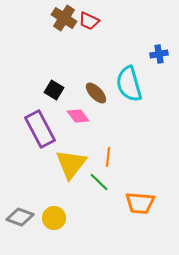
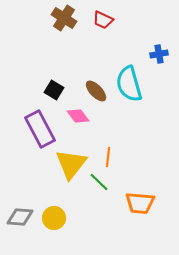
red trapezoid: moved 14 px right, 1 px up
brown ellipse: moved 2 px up
gray diamond: rotated 16 degrees counterclockwise
